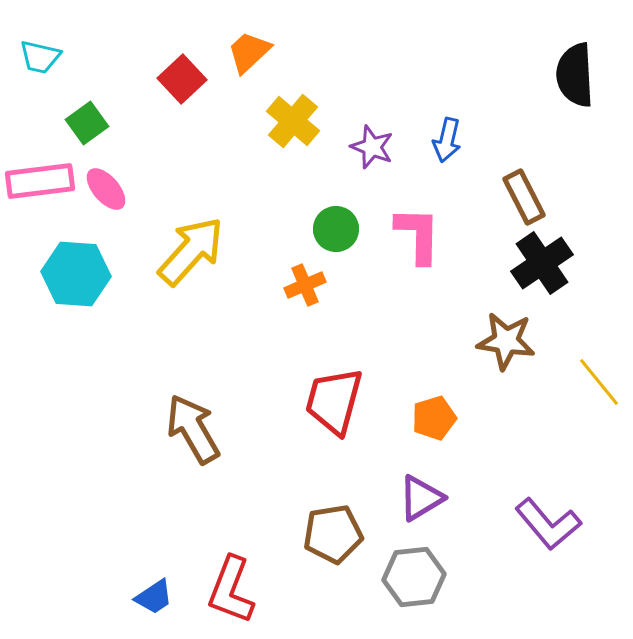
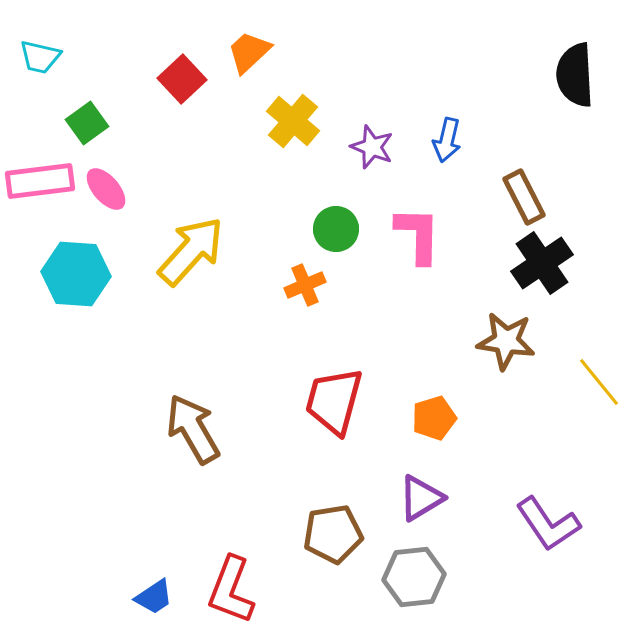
purple L-shape: rotated 6 degrees clockwise
